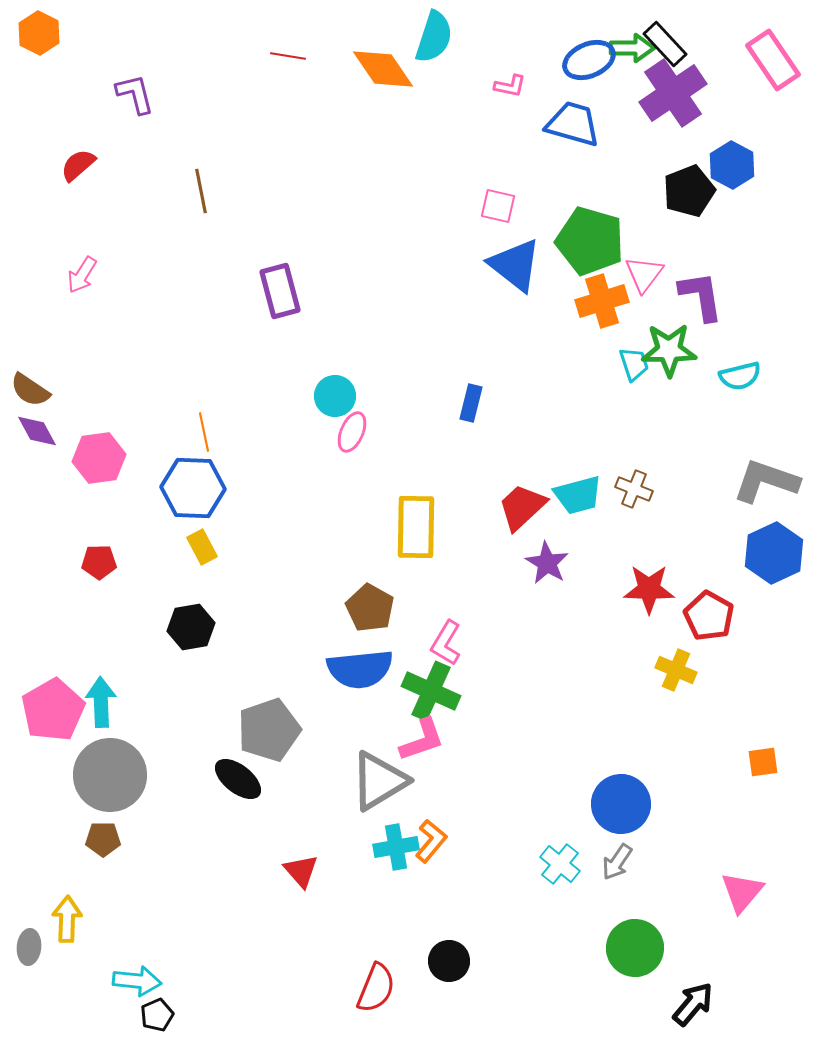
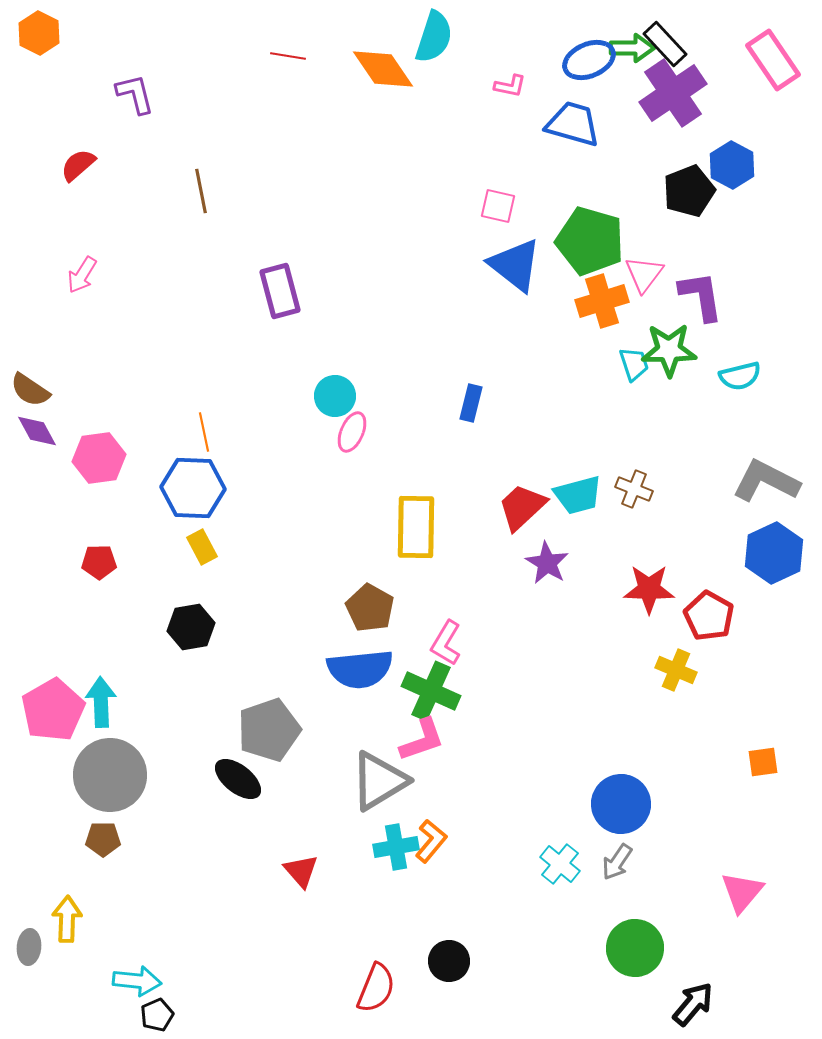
gray L-shape at (766, 481): rotated 8 degrees clockwise
